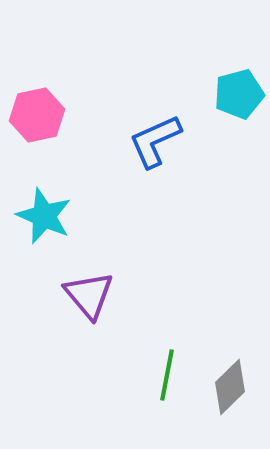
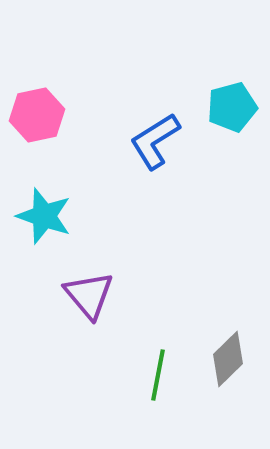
cyan pentagon: moved 7 px left, 13 px down
blue L-shape: rotated 8 degrees counterclockwise
cyan star: rotated 4 degrees counterclockwise
green line: moved 9 px left
gray diamond: moved 2 px left, 28 px up
